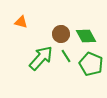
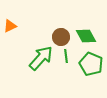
orange triangle: moved 11 px left, 4 px down; rotated 40 degrees counterclockwise
brown circle: moved 3 px down
green line: rotated 24 degrees clockwise
